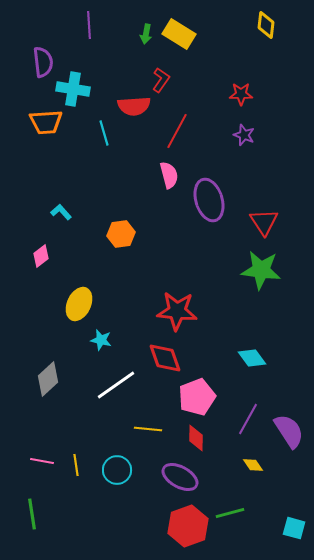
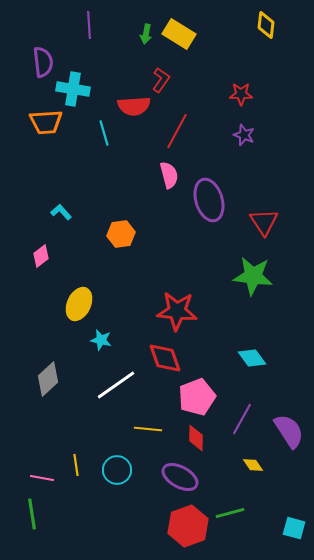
green star at (261, 270): moved 8 px left, 6 px down
purple line at (248, 419): moved 6 px left
pink line at (42, 461): moved 17 px down
